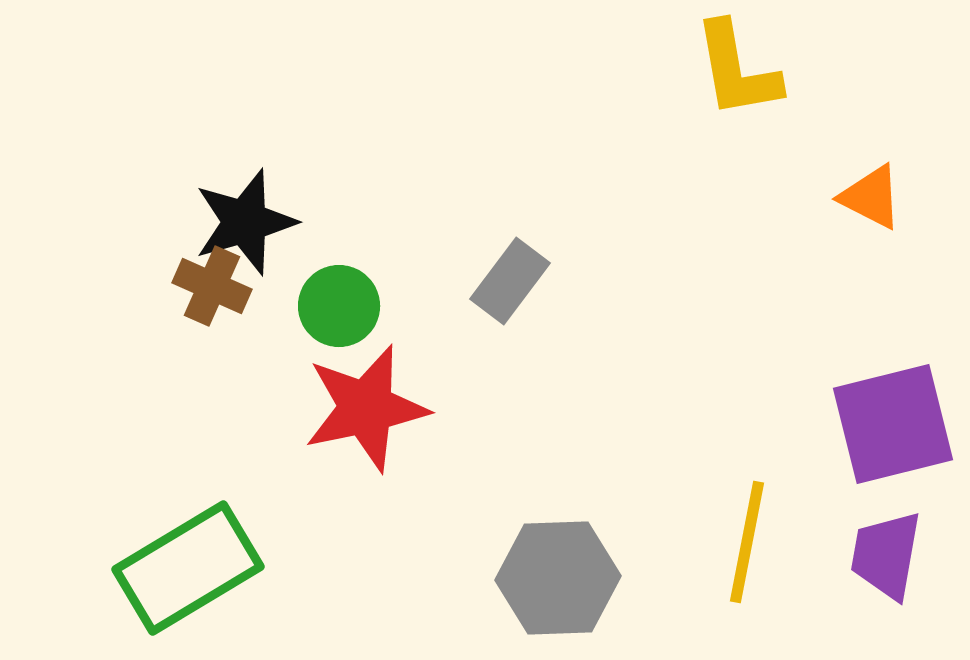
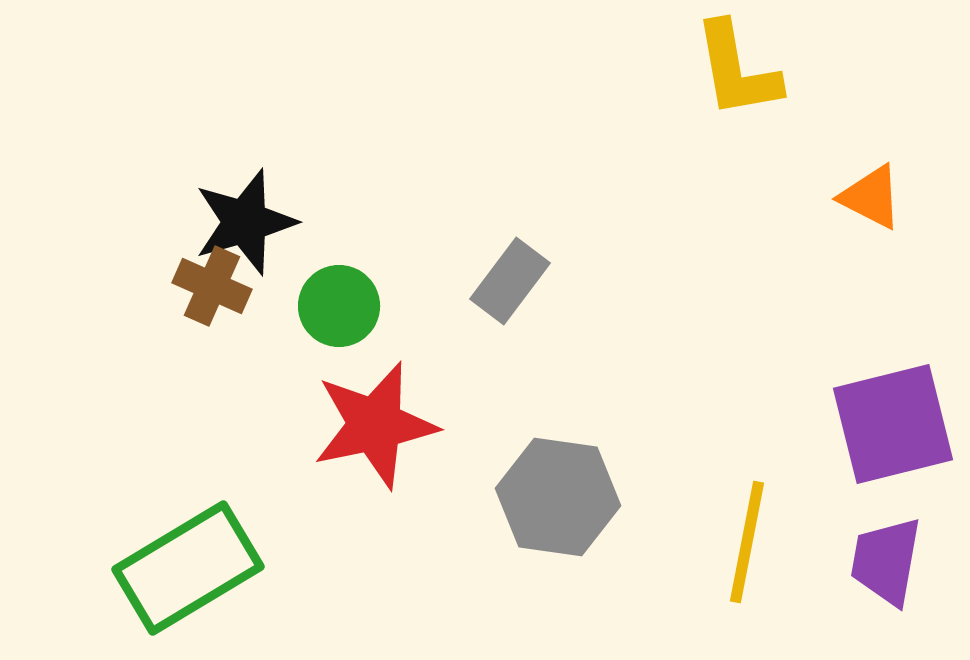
red star: moved 9 px right, 17 px down
purple trapezoid: moved 6 px down
gray hexagon: moved 81 px up; rotated 10 degrees clockwise
